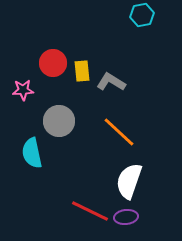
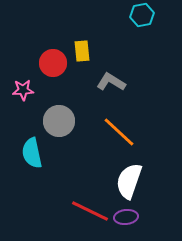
yellow rectangle: moved 20 px up
